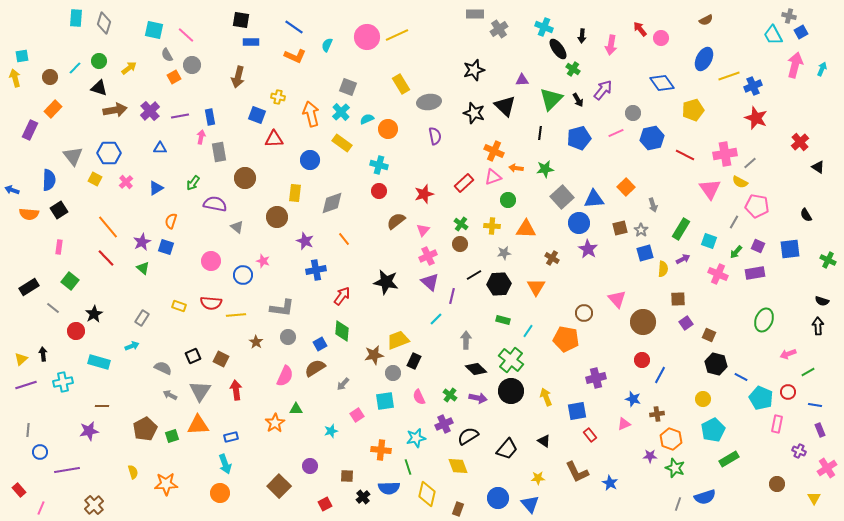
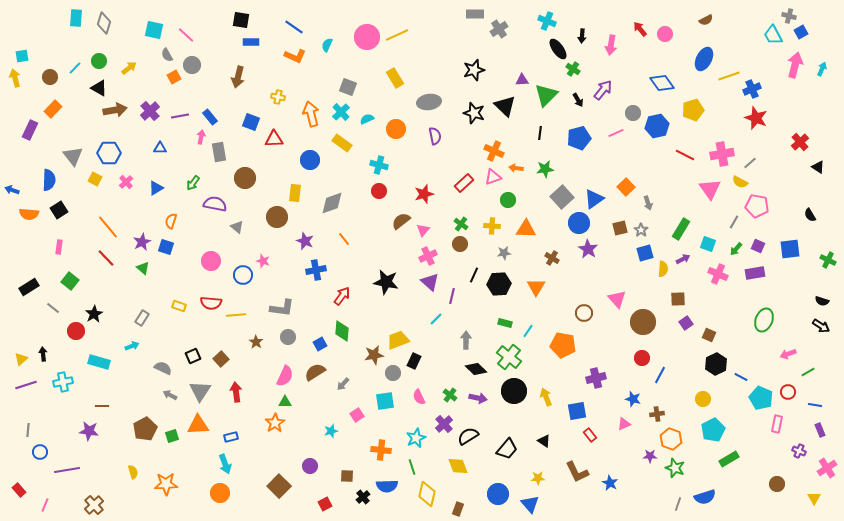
cyan cross at (544, 27): moved 3 px right, 6 px up
pink circle at (661, 38): moved 4 px right, 4 px up
yellow rectangle at (401, 84): moved 6 px left, 6 px up
blue cross at (753, 86): moved 1 px left, 3 px down
black triangle at (99, 88): rotated 12 degrees clockwise
green triangle at (551, 99): moved 5 px left, 4 px up
blue square at (257, 115): moved 6 px left, 7 px down
blue rectangle at (210, 117): rotated 28 degrees counterclockwise
orange circle at (388, 129): moved 8 px right
blue hexagon at (652, 138): moved 5 px right, 12 px up
pink cross at (725, 154): moved 3 px left
blue triangle at (594, 199): rotated 30 degrees counterclockwise
gray arrow at (653, 205): moved 5 px left, 2 px up
black semicircle at (806, 215): moved 4 px right
brown semicircle at (396, 221): moved 5 px right
cyan square at (709, 241): moved 1 px left, 3 px down
green arrow at (736, 252): moved 3 px up
black line at (474, 275): rotated 35 degrees counterclockwise
green rectangle at (503, 320): moved 2 px right, 3 px down
black arrow at (818, 326): moved 3 px right; rotated 126 degrees clockwise
orange pentagon at (566, 339): moved 3 px left, 6 px down
brown square at (221, 359): rotated 21 degrees clockwise
green cross at (511, 360): moved 2 px left, 3 px up
red circle at (642, 360): moved 2 px up
black hexagon at (716, 364): rotated 20 degrees clockwise
brown semicircle at (315, 368): moved 4 px down
red arrow at (236, 390): moved 2 px down
black circle at (511, 391): moved 3 px right
green triangle at (296, 409): moved 11 px left, 7 px up
purple cross at (444, 424): rotated 18 degrees counterclockwise
purple star at (89, 431): rotated 18 degrees clockwise
cyan star at (416, 438): rotated 12 degrees counterclockwise
green line at (408, 467): moved 4 px right
blue semicircle at (389, 488): moved 2 px left, 2 px up
blue circle at (498, 498): moved 4 px up
pink line at (41, 508): moved 4 px right, 3 px up
